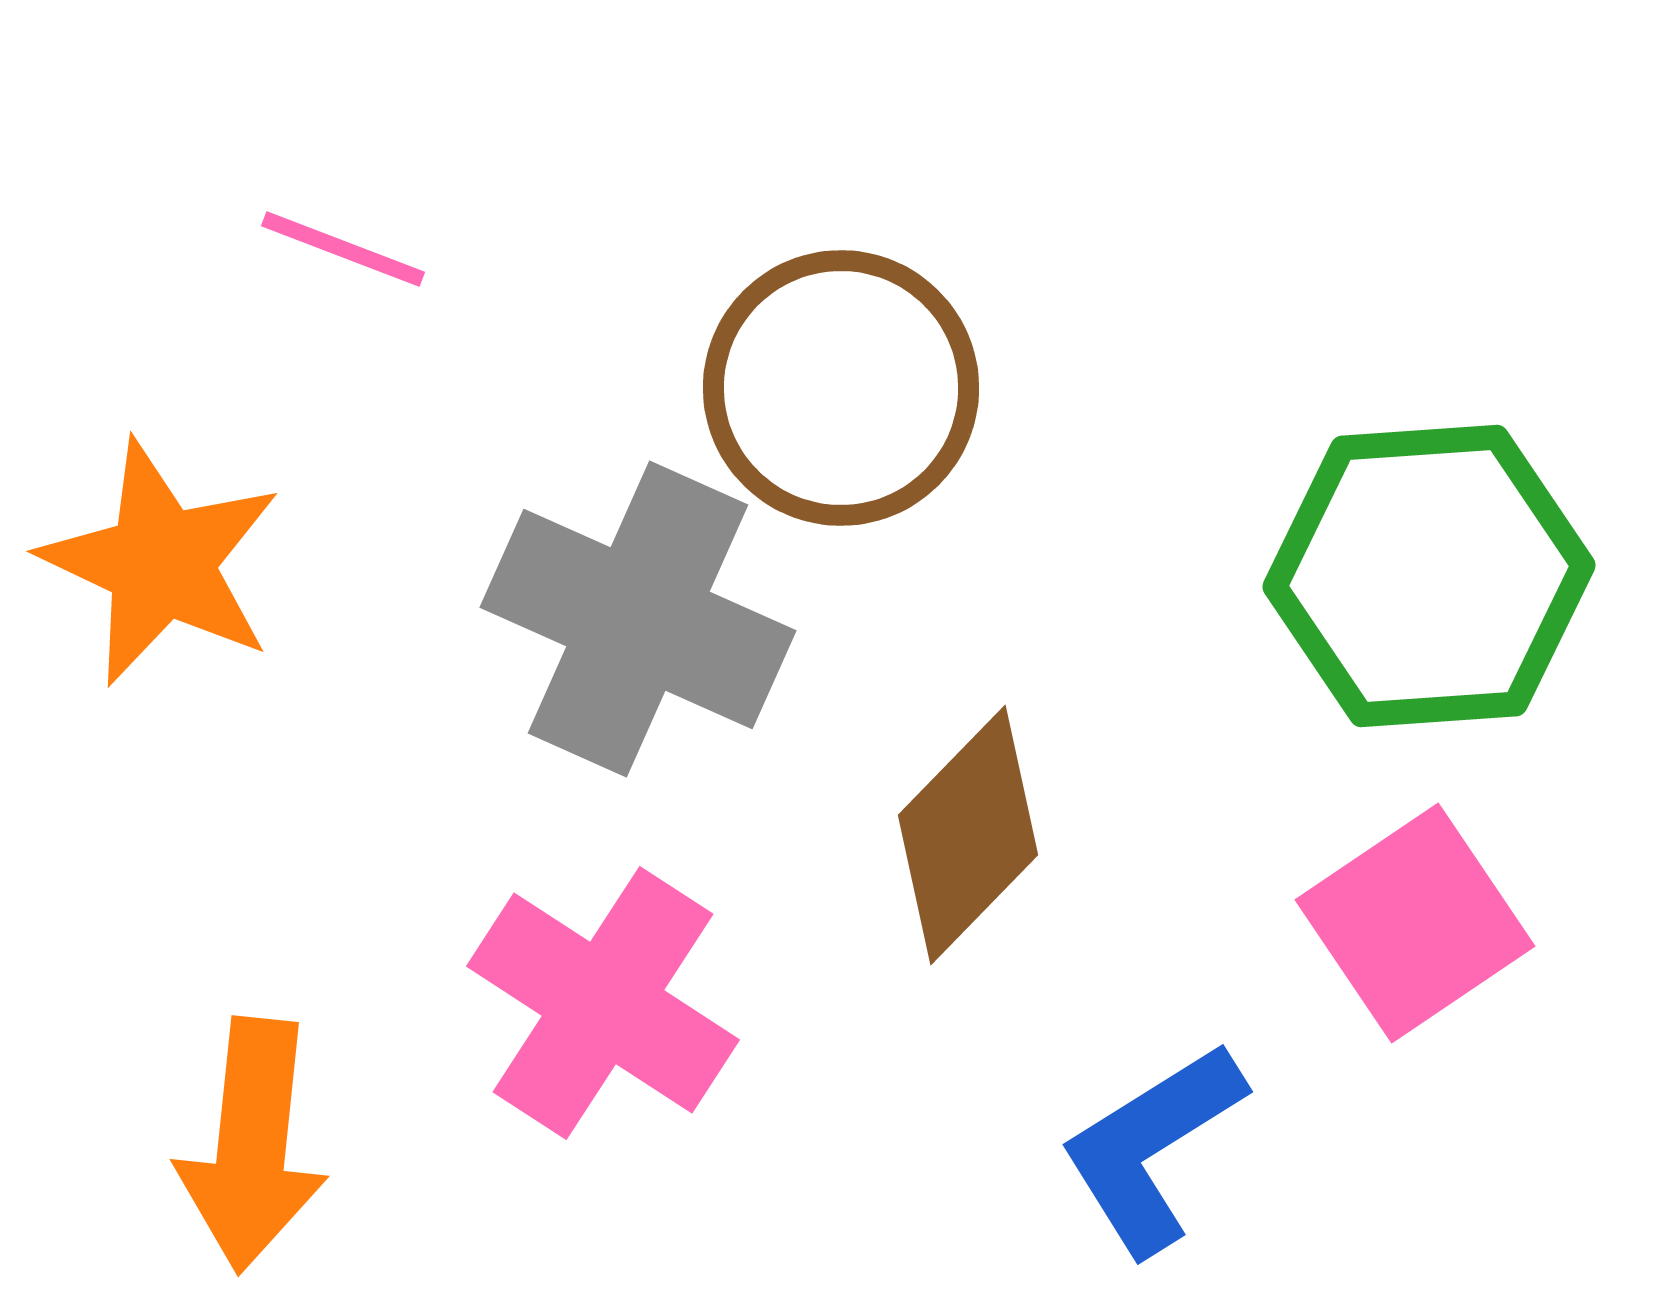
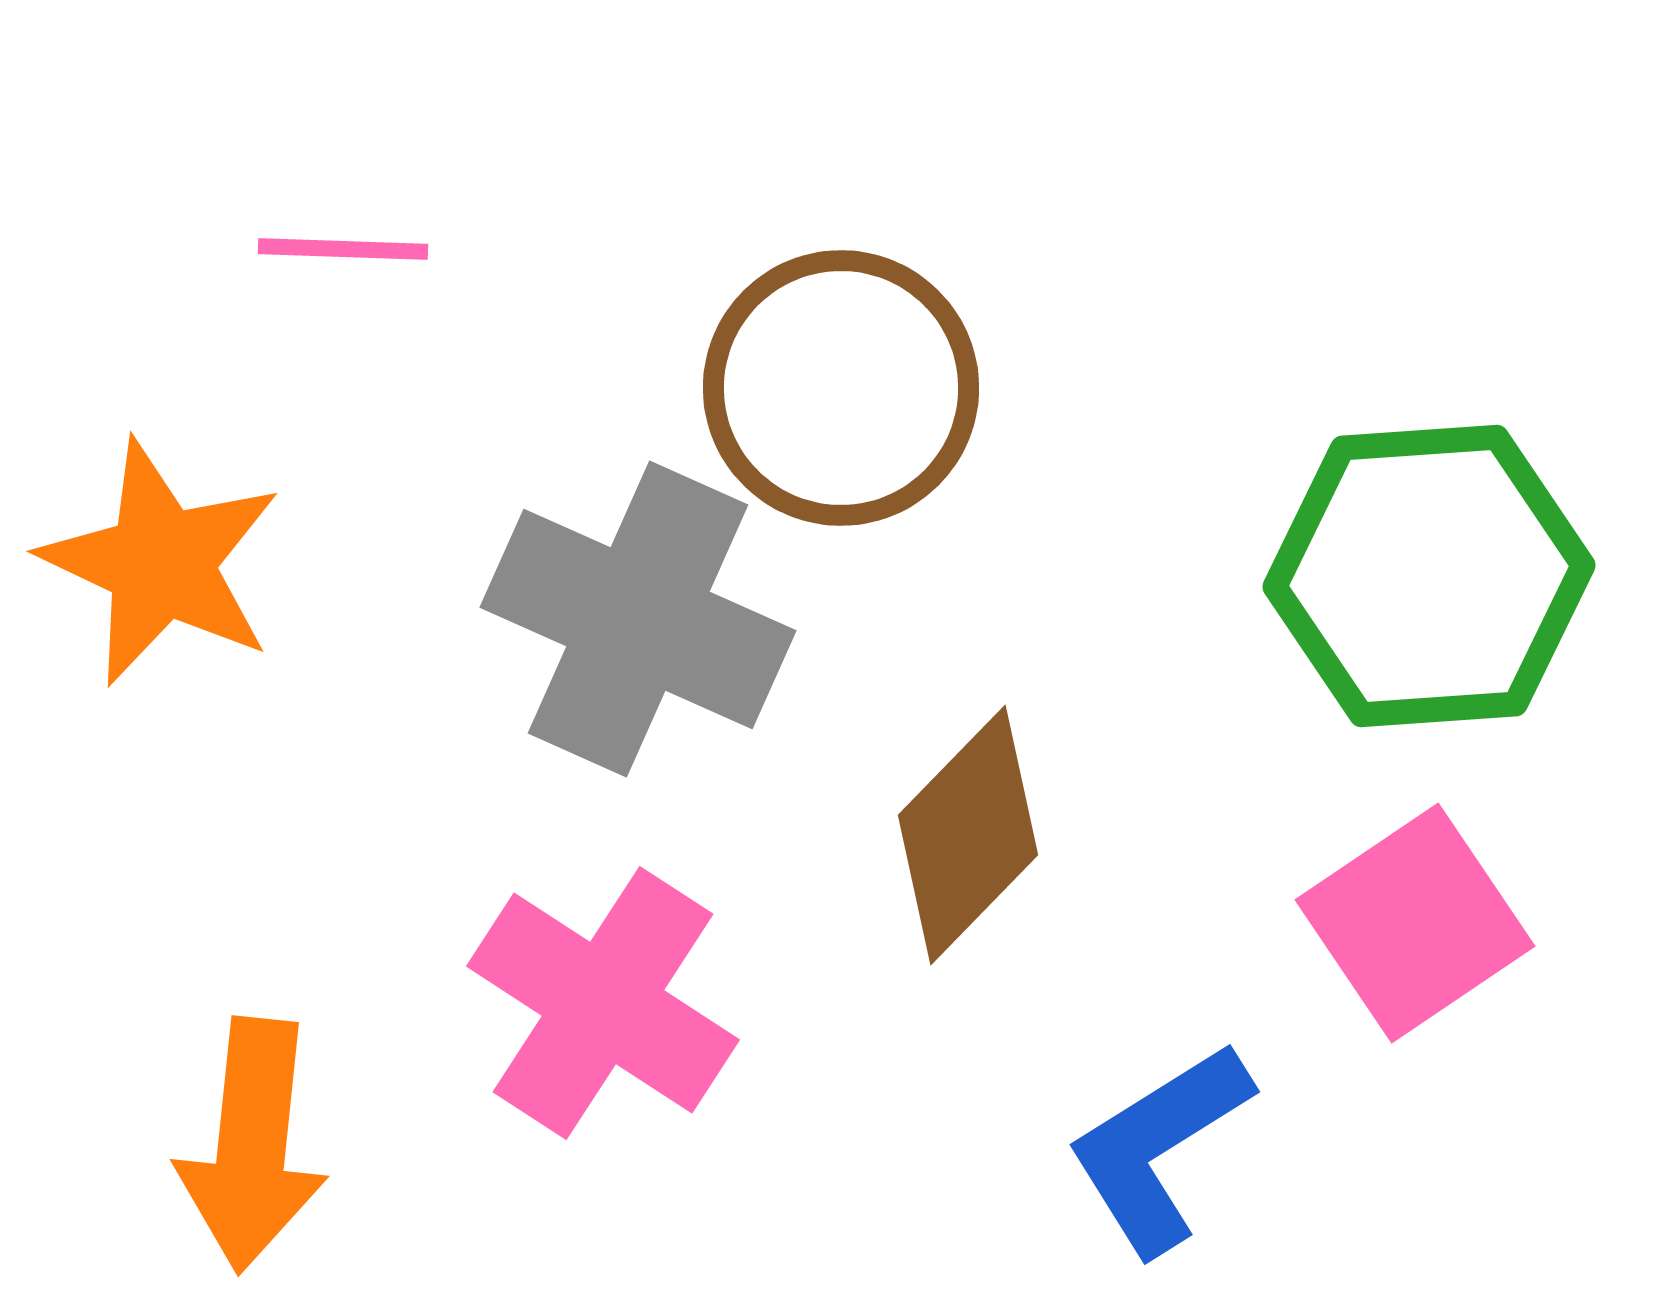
pink line: rotated 19 degrees counterclockwise
blue L-shape: moved 7 px right
